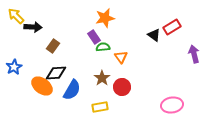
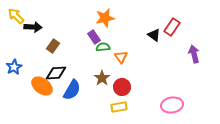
red rectangle: rotated 24 degrees counterclockwise
yellow rectangle: moved 19 px right
